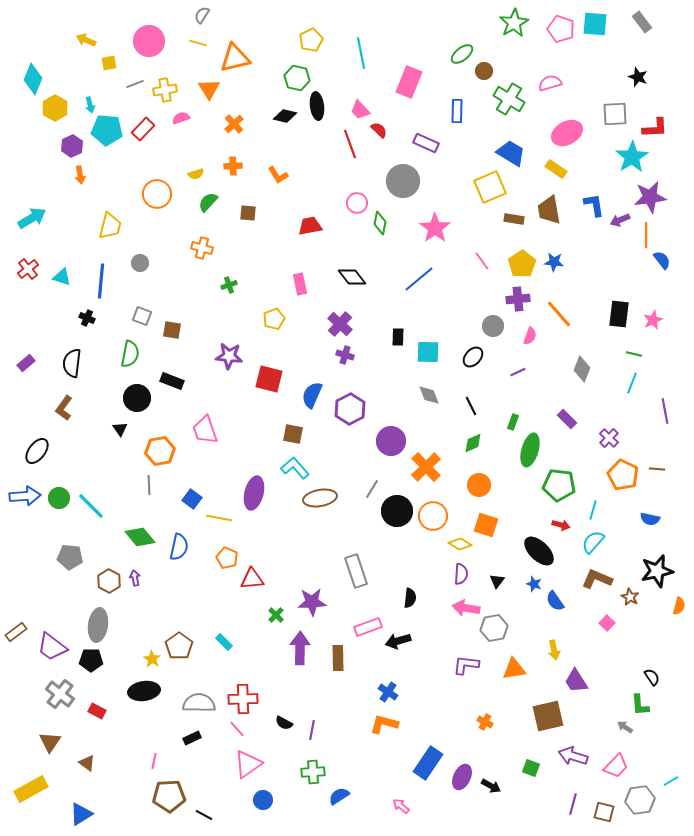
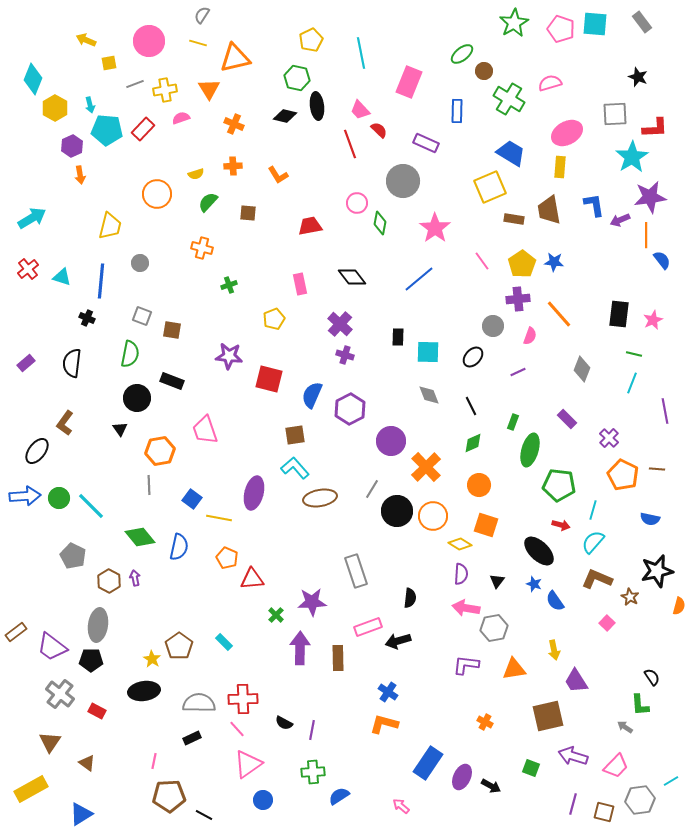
orange cross at (234, 124): rotated 24 degrees counterclockwise
yellow rectangle at (556, 169): moved 4 px right, 2 px up; rotated 60 degrees clockwise
brown L-shape at (64, 408): moved 1 px right, 15 px down
brown square at (293, 434): moved 2 px right, 1 px down; rotated 20 degrees counterclockwise
gray pentagon at (70, 557): moved 3 px right, 1 px up; rotated 20 degrees clockwise
